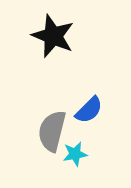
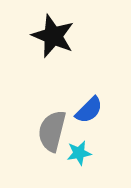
cyan star: moved 4 px right, 1 px up
